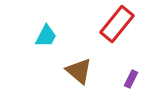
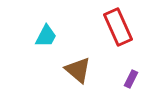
red rectangle: moved 1 px right, 3 px down; rotated 63 degrees counterclockwise
brown triangle: moved 1 px left, 1 px up
